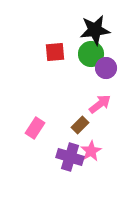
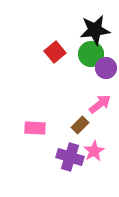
red square: rotated 35 degrees counterclockwise
pink rectangle: rotated 60 degrees clockwise
pink star: moved 3 px right
